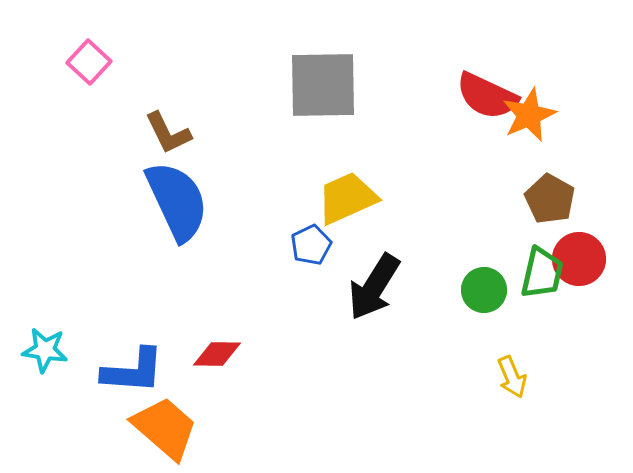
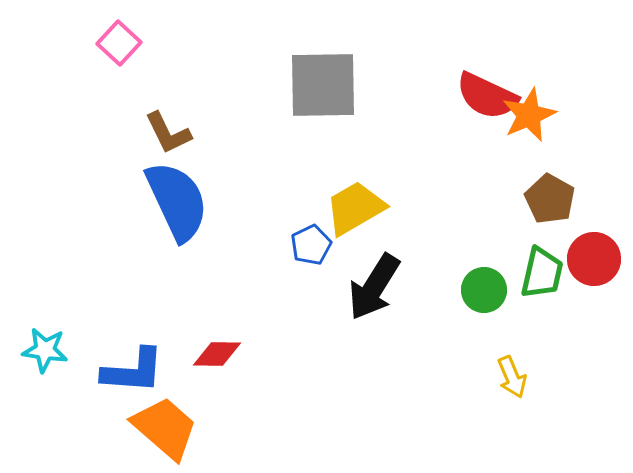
pink square: moved 30 px right, 19 px up
yellow trapezoid: moved 8 px right, 10 px down; rotated 6 degrees counterclockwise
red circle: moved 15 px right
